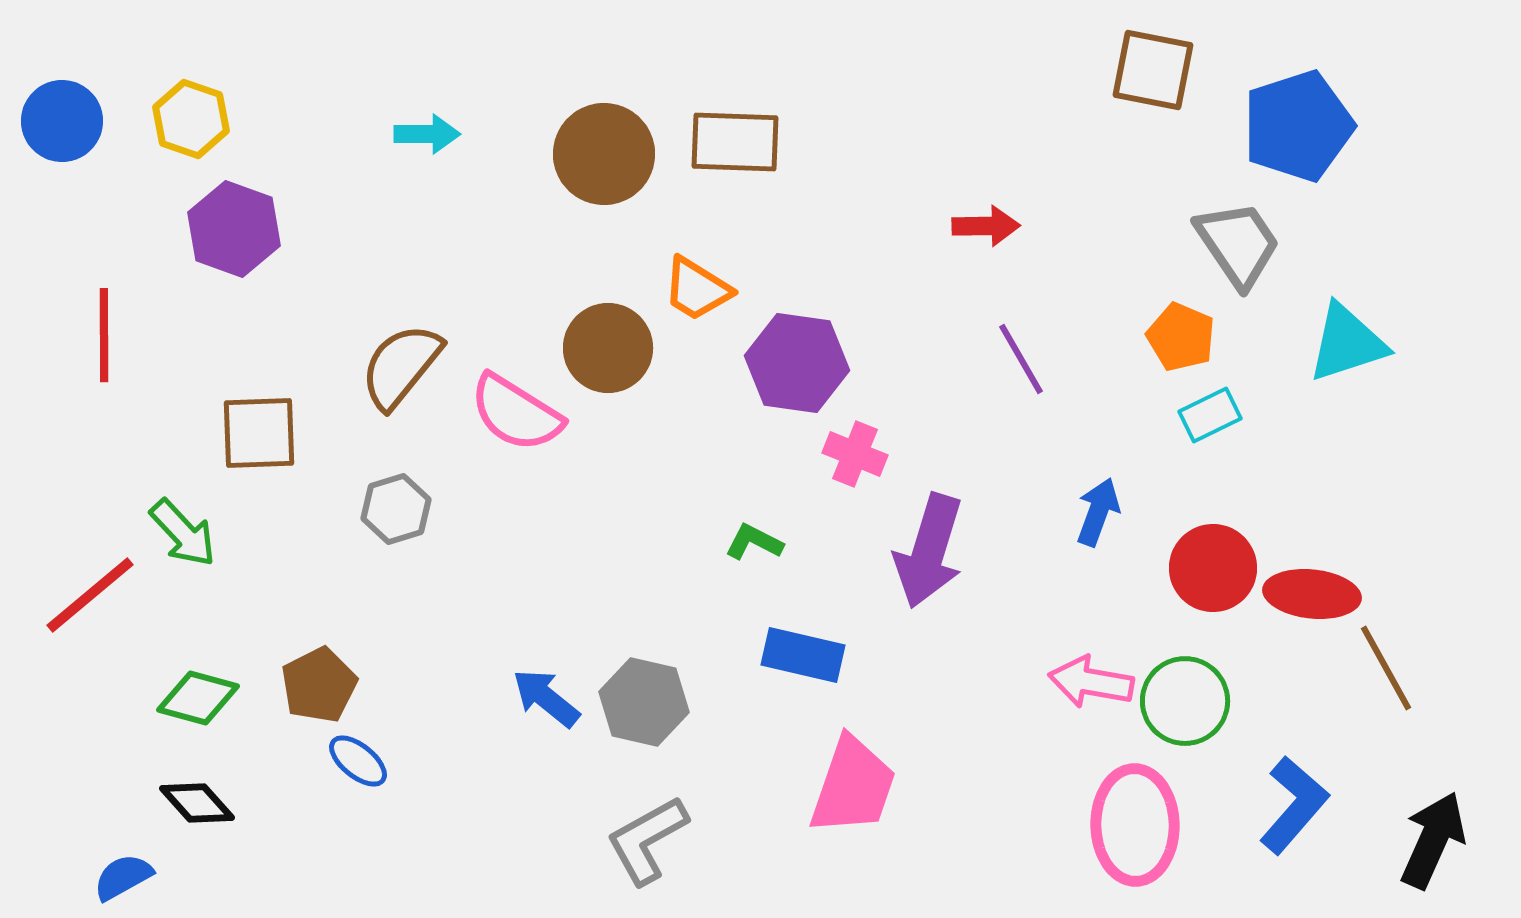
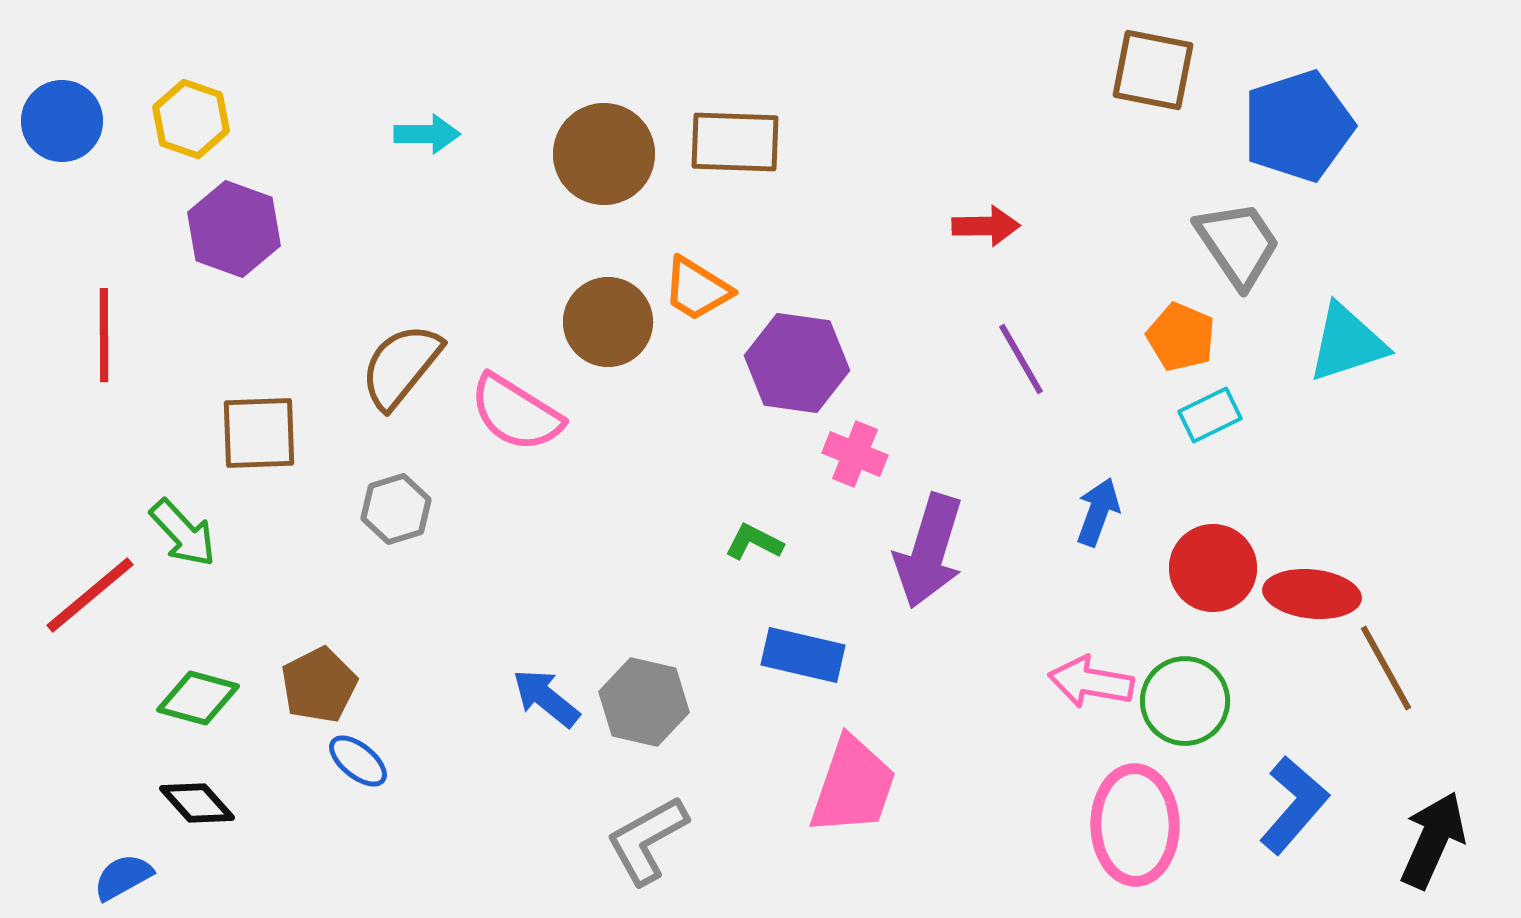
brown circle at (608, 348): moved 26 px up
